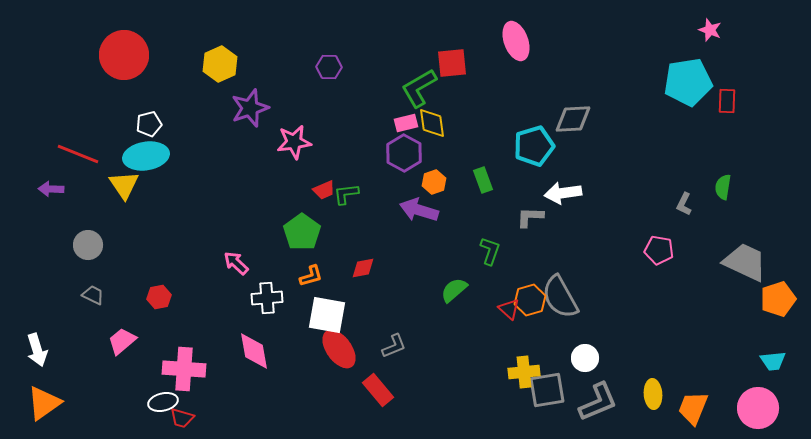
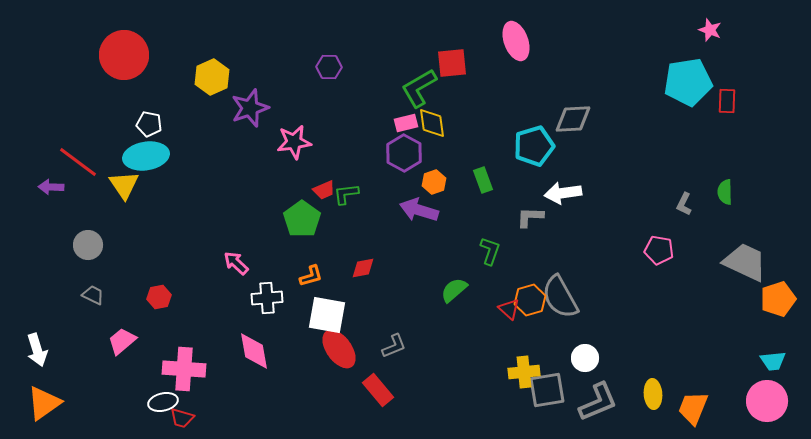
yellow hexagon at (220, 64): moved 8 px left, 13 px down
white pentagon at (149, 124): rotated 25 degrees clockwise
red line at (78, 154): moved 8 px down; rotated 15 degrees clockwise
green semicircle at (723, 187): moved 2 px right, 5 px down; rotated 10 degrees counterclockwise
purple arrow at (51, 189): moved 2 px up
green pentagon at (302, 232): moved 13 px up
pink circle at (758, 408): moved 9 px right, 7 px up
